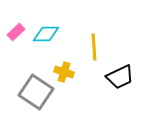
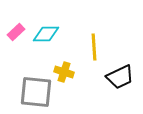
gray square: rotated 28 degrees counterclockwise
